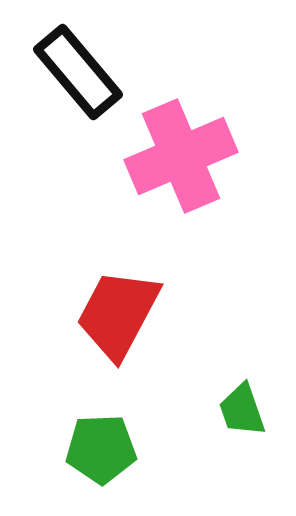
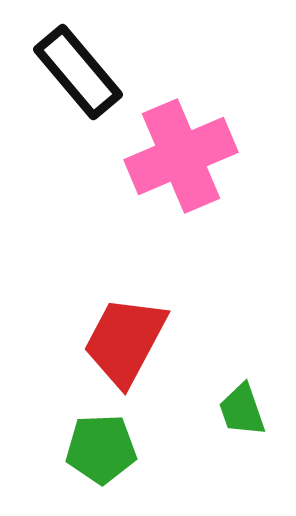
red trapezoid: moved 7 px right, 27 px down
